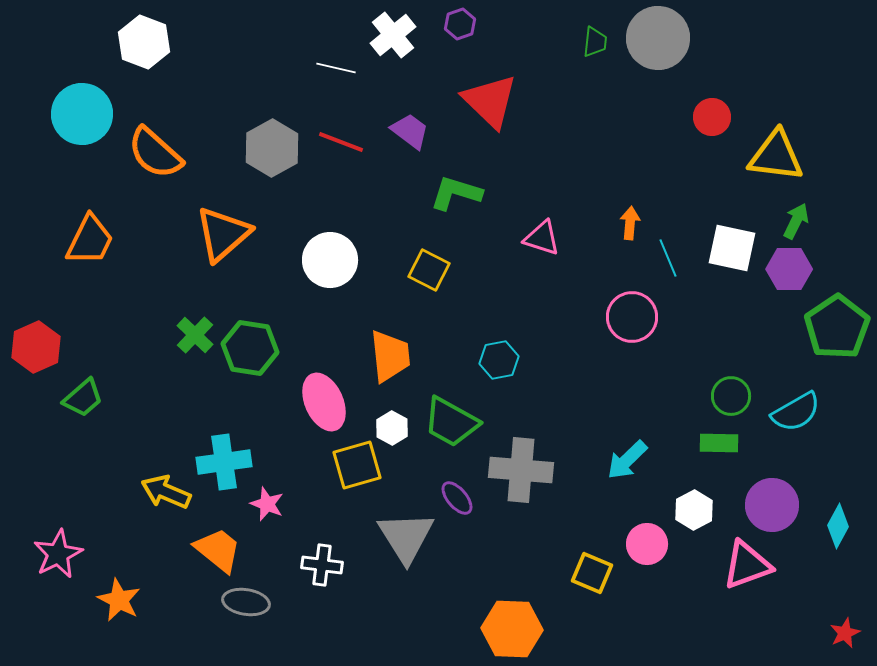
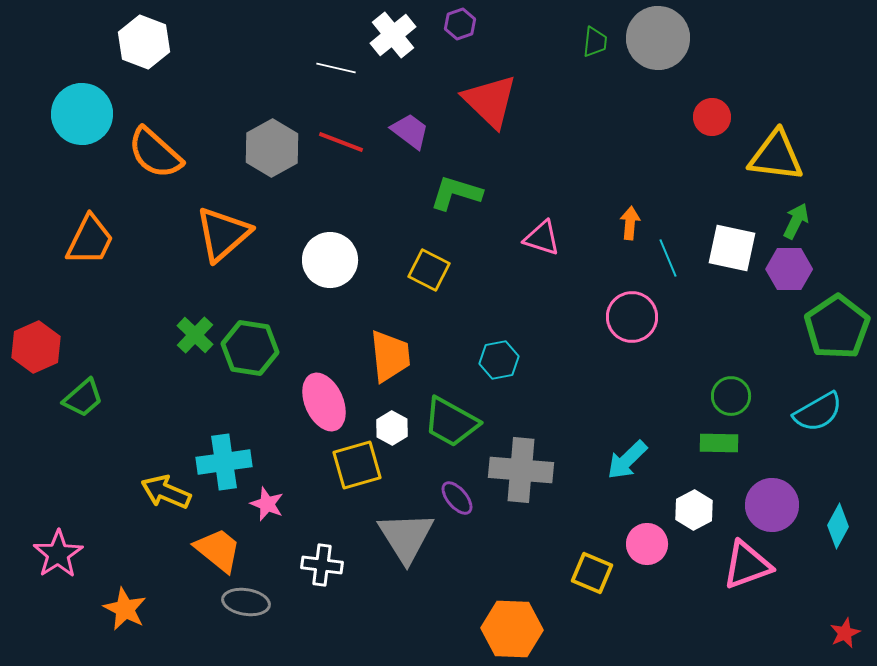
cyan semicircle at (796, 412): moved 22 px right
pink star at (58, 554): rotated 6 degrees counterclockwise
orange star at (119, 600): moved 6 px right, 9 px down
